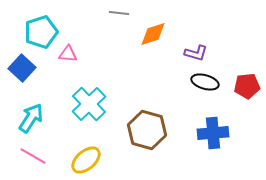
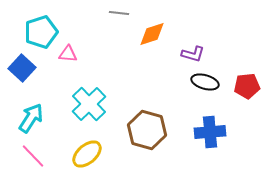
orange diamond: moved 1 px left
purple L-shape: moved 3 px left, 1 px down
blue cross: moved 3 px left, 1 px up
pink line: rotated 16 degrees clockwise
yellow ellipse: moved 1 px right, 6 px up
